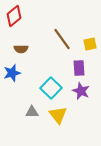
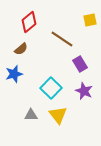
red diamond: moved 15 px right, 6 px down
brown line: rotated 20 degrees counterclockwise
yellow square: moved 24 px up
brown semicircle: rotated 40 degrees counterclockwise
purple rectangle: moved 1 px right, 4 px up; rotated 28 degrees counterclockwise
blue star: moved 2 px right, 1 px down
purple star: moved 3 px right
gray triangle: moved 1 px left, 3 px down
